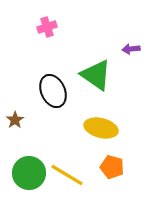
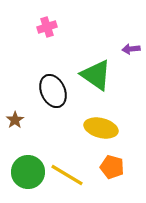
green circle: moved 1 px left, 1 px up
